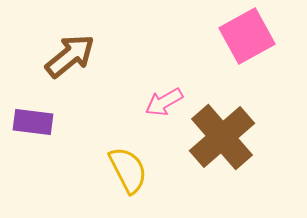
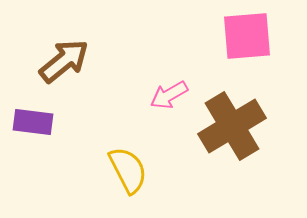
pink square: rotated 24 degrees clockwise
brown arrow: moved 6 px left, 5 px down
pink arrow: moved 5 px right, 7 px up
brown cross: moved 10 px right, 11 px up; rotated 10 degrees clockwise
